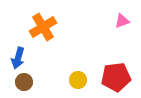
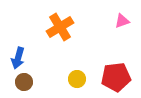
orange cross: moved 17 px right
yellow circle: moved 1 px left, 1 px up
